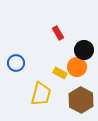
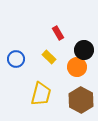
blue circle: moved 4 px up
yellow rectangle: moved 11 px left, 16 px up; rotated 16 degrees clockwise
